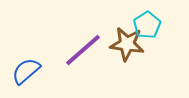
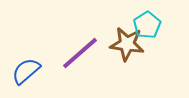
purple line: moved 3 px left, 3 px down
